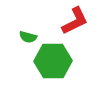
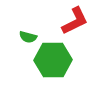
green hexagon: moved 1 px up
